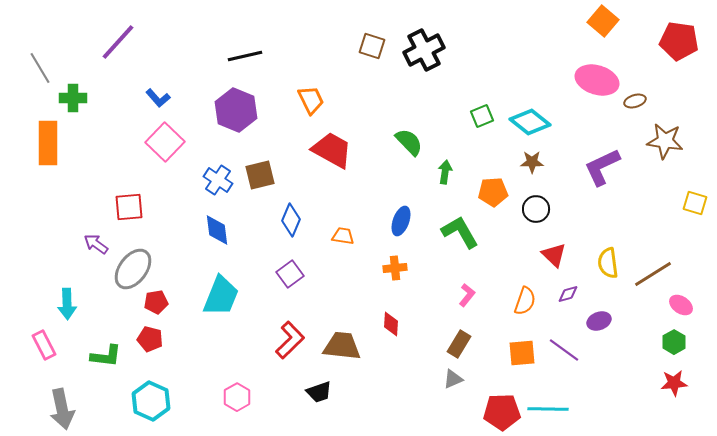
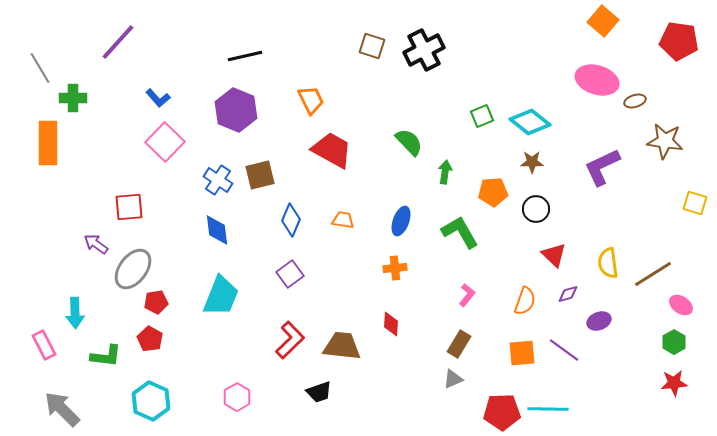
orange trapezoid at (343, 236): moved 16 px up
cyan arrow at (67, 304): moved 8 px right, 9 px down
red pentagon at (150, 339): rotated 15 degrees clockwise
gray arrow at (62, 409): rotated 147 degrees clockwise
